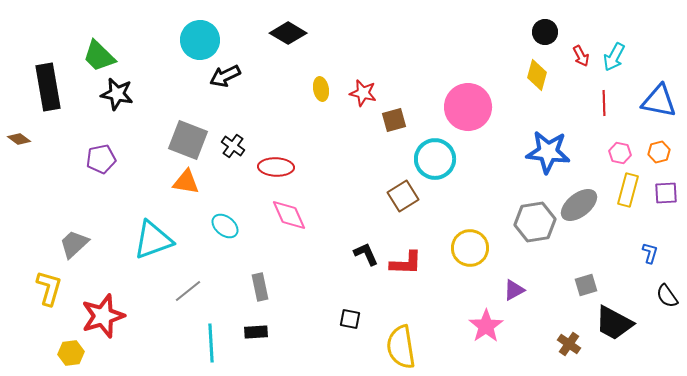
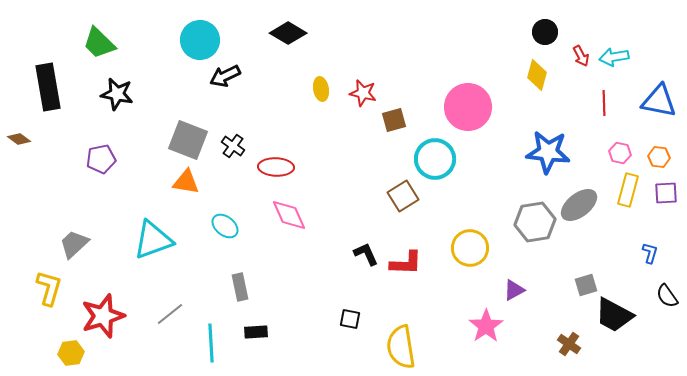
green trapezoid at (99, 56): moved 13 px up
cyan arrow at (614, 57): rotated 52 degrees clockwise
orange hexagon at (659, 152): moved 5 px down; rotated 20 degrees clockwise
gray rectangle at (260, 287): moved 20 px left
gray line at (188, 291): moved 18 px left, 23 px down
black trapezoid at (614, 323): moved 8 px up
